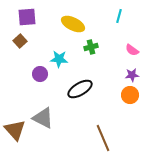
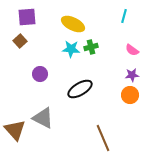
cyan line: moved 5 px right
cyan star: moved 12 px right, 10 px up
